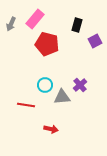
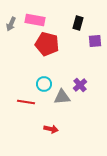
pink rectangle: moved 1 px down; rotated 60 degrees clockwise
black rectangle: moved 1 px right, 2 px up
purple square: rotated 24 degrees clockwise
cyan circle: moved 1 px left, 1 px up
red line: moved 3 px up
